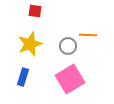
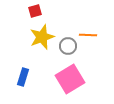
red square: rotated 24 degrees counterclockwise
yellow star: moved 12 px right, 7 px up
